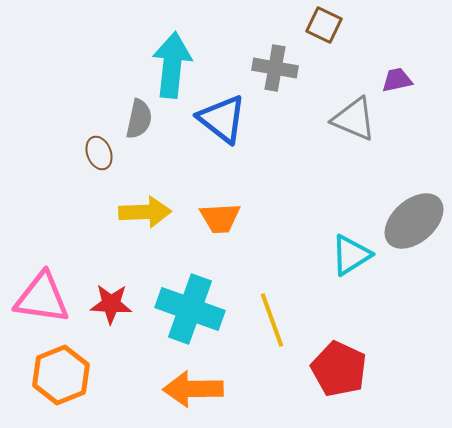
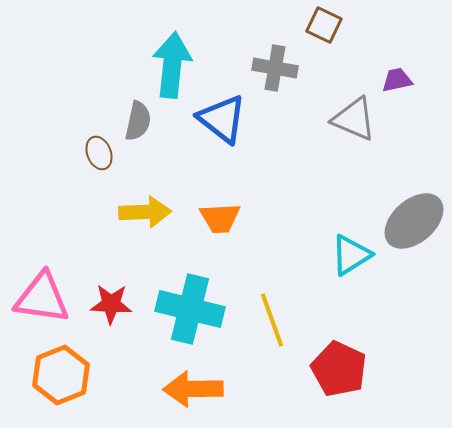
gray semicircle: moved 1 px left, 2 px down
cyan cross: rotated 6 degrees counterclockwise
